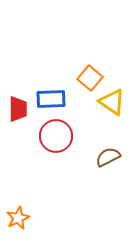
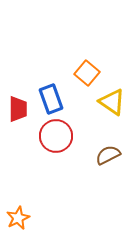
orange square: moved 3 px left, 5 px up
blue rectangle: rotated 72 degrees clockwise
brown semicircle: moved 2 px up
